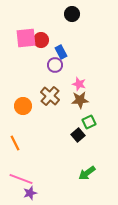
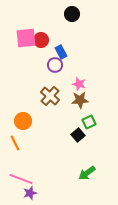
orange circle: moved 15 px down
